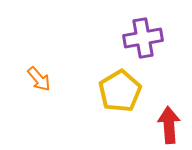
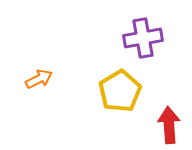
orange arrow: rotated 76 degrees counterclockwise
